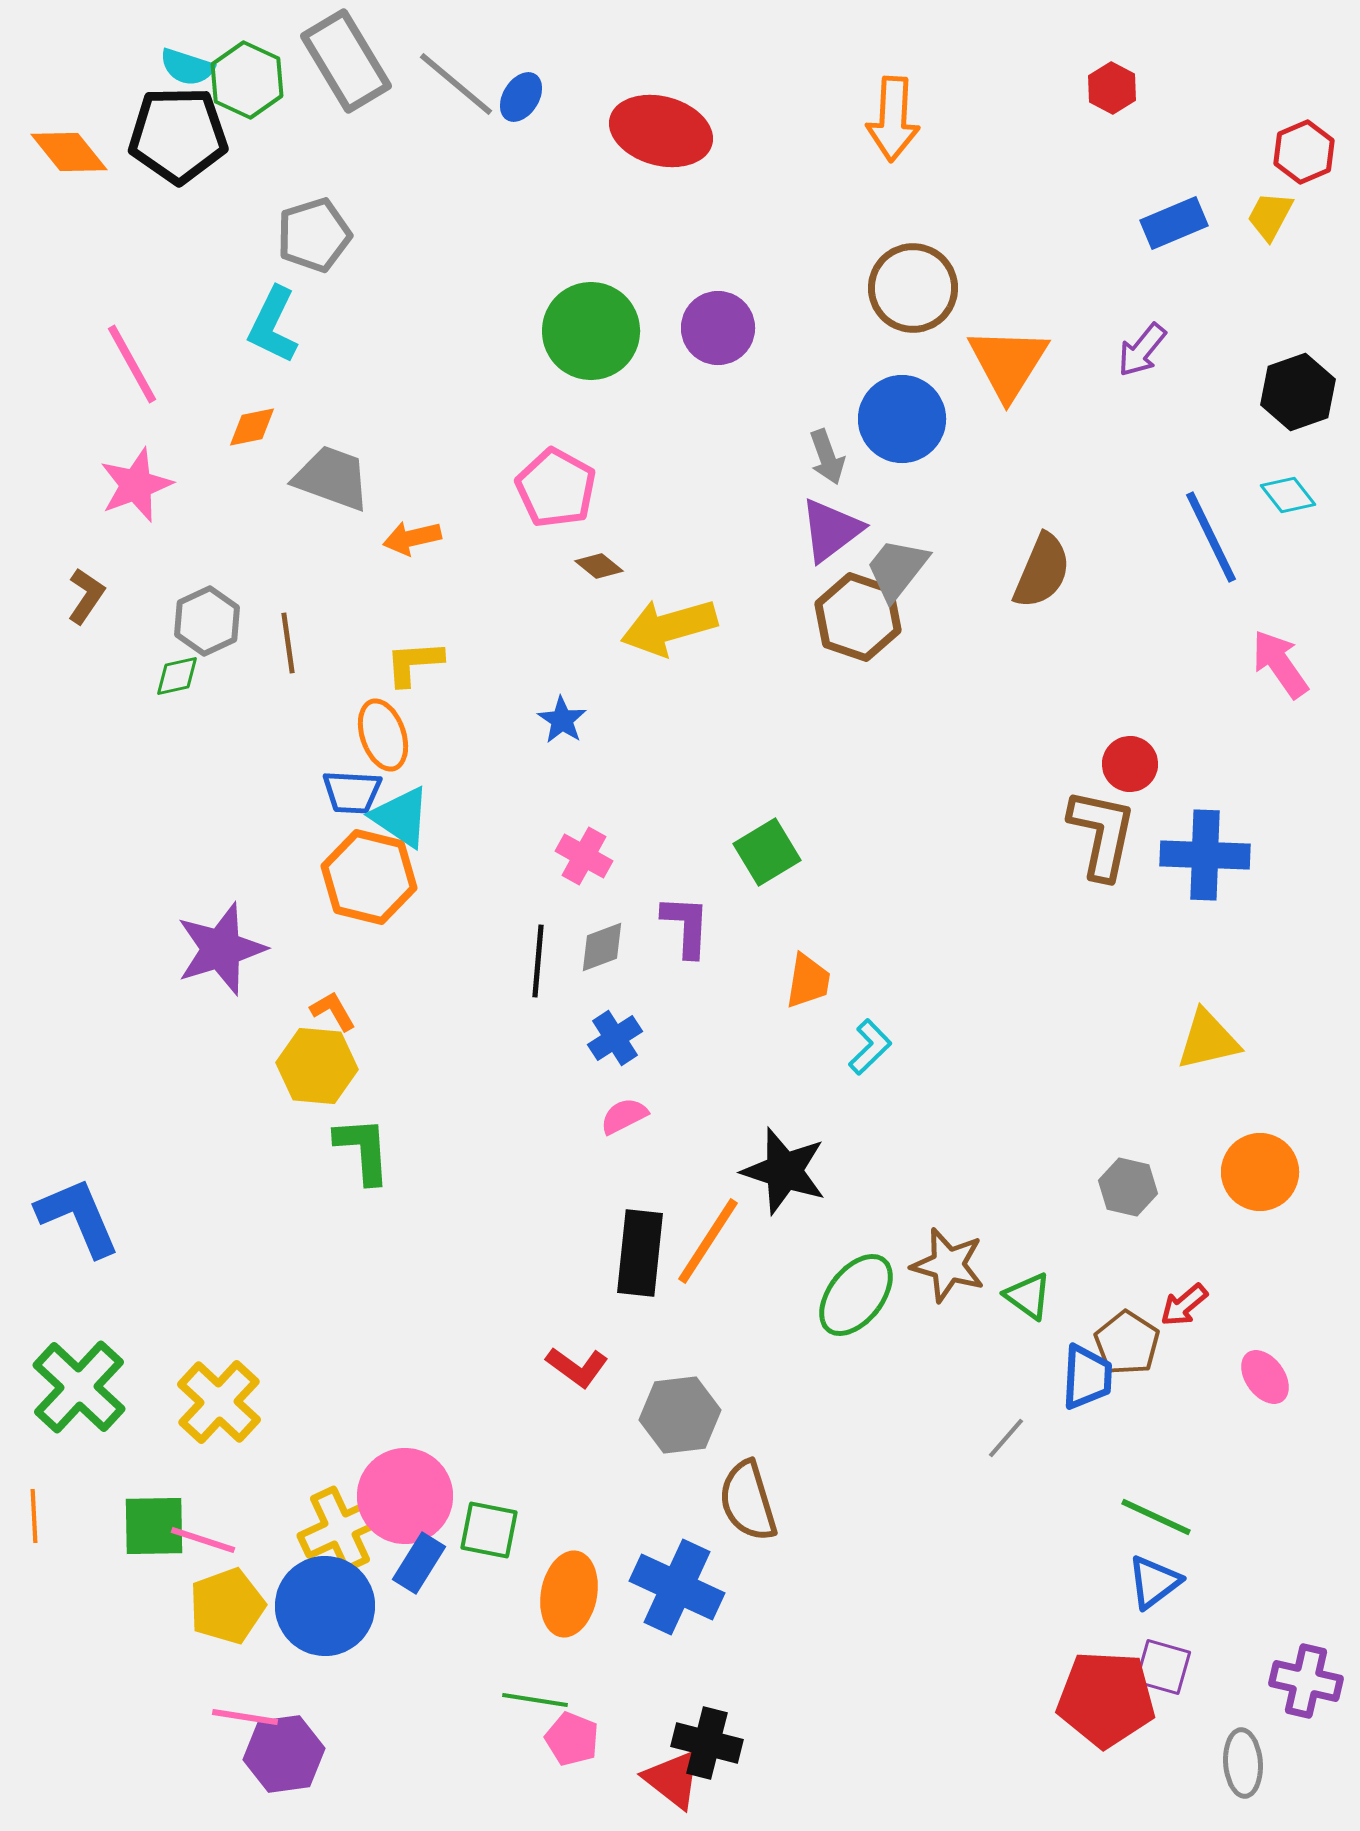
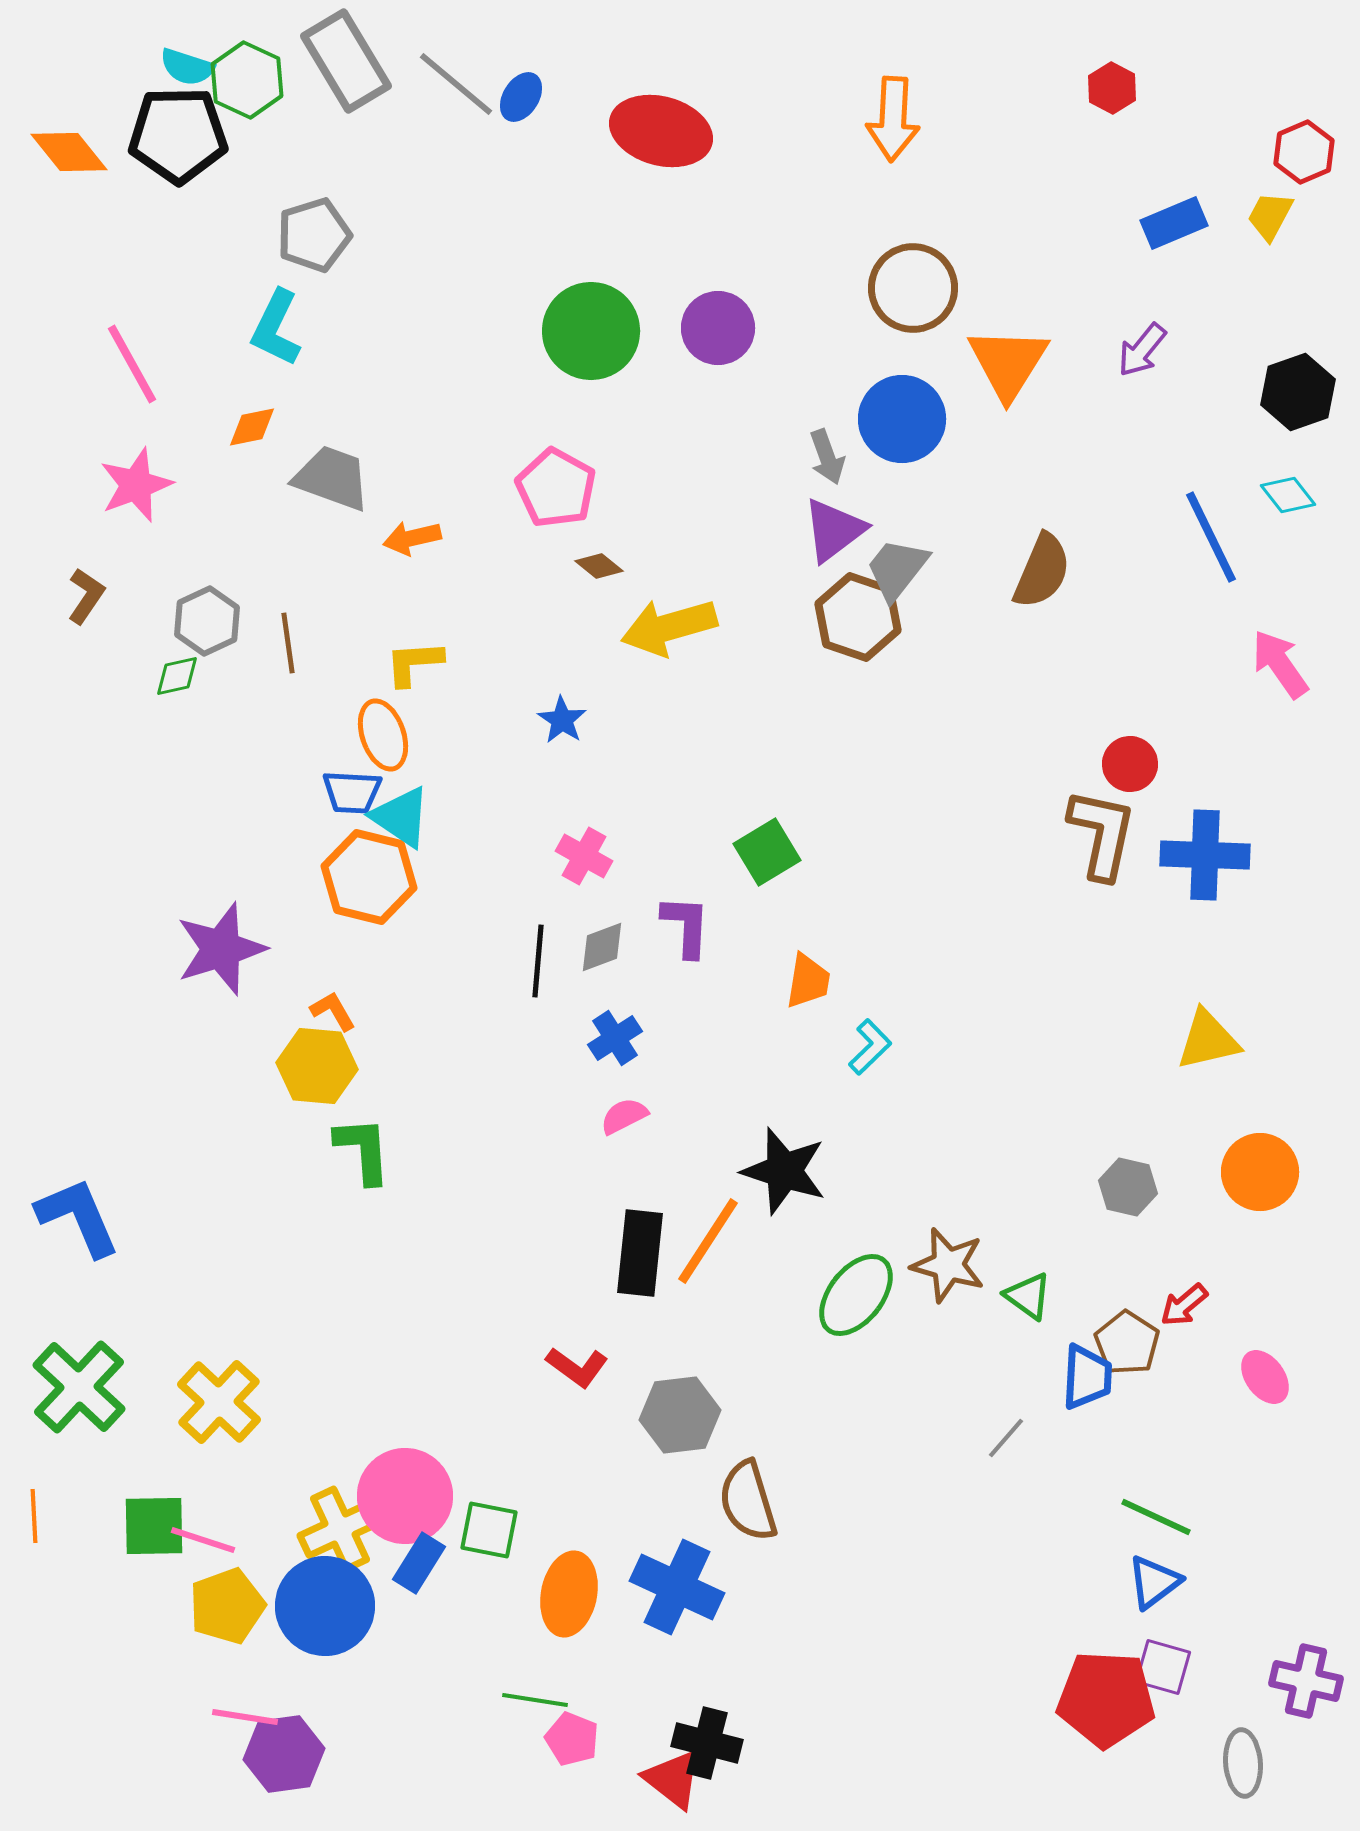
cyan L-shape at (273, 325): moved 3 px right, 3 px down
purple triangle at (831, 530): moved 3 px right
